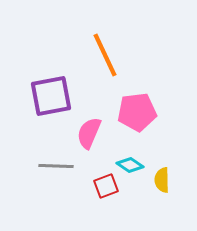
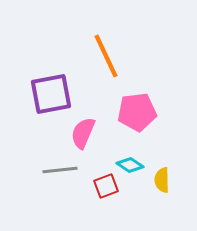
orange line: moved 1 px right, 1 px down
purple square: moved 2 px up
pink semicircle: moved 6 px left
gray line: moved 4 px right, 4 px down; rotated 8 degrees counterclockwise
